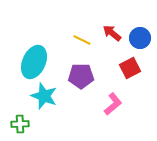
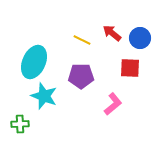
red square: rotated 30 degrees clockwise
